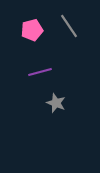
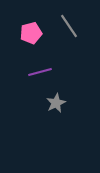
pink pentagon: moved 1 px left, 3 px down
gray star: rotated 24 degrees clockwise
